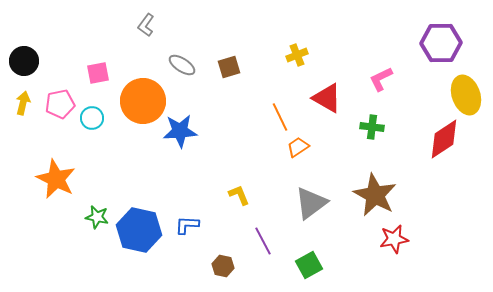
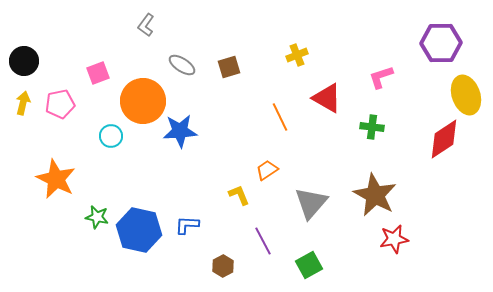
pink square: rotated 10 degrees counterclockwise
pink L-shape: moved 2 px up; rotated 8 degrees clockwise
cyan circle: moved 19 px right, 18 px down
orange trapezoid: moved 31 px left, 23 px down
gray triangle: rotated 12 degrees counterclockwise
brown hexagon: rotated 20 degrees clockwise
